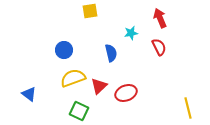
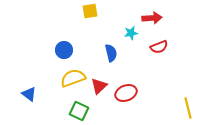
red arrow: moved 8 px left; rotated 108 degrees clockwise
red semicircle: rotated 96 degrees clockwise
